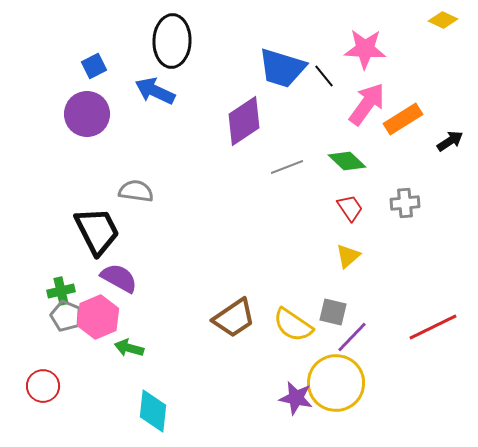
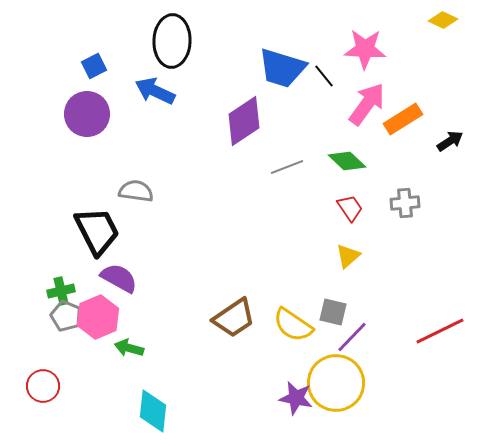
red line: moved 7 px right, 4 px down
